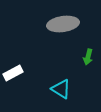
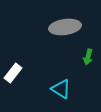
gray ellipse: moved 2 px right, 3 px down
white rectangle: rotated 24 degrees counterclockwise
